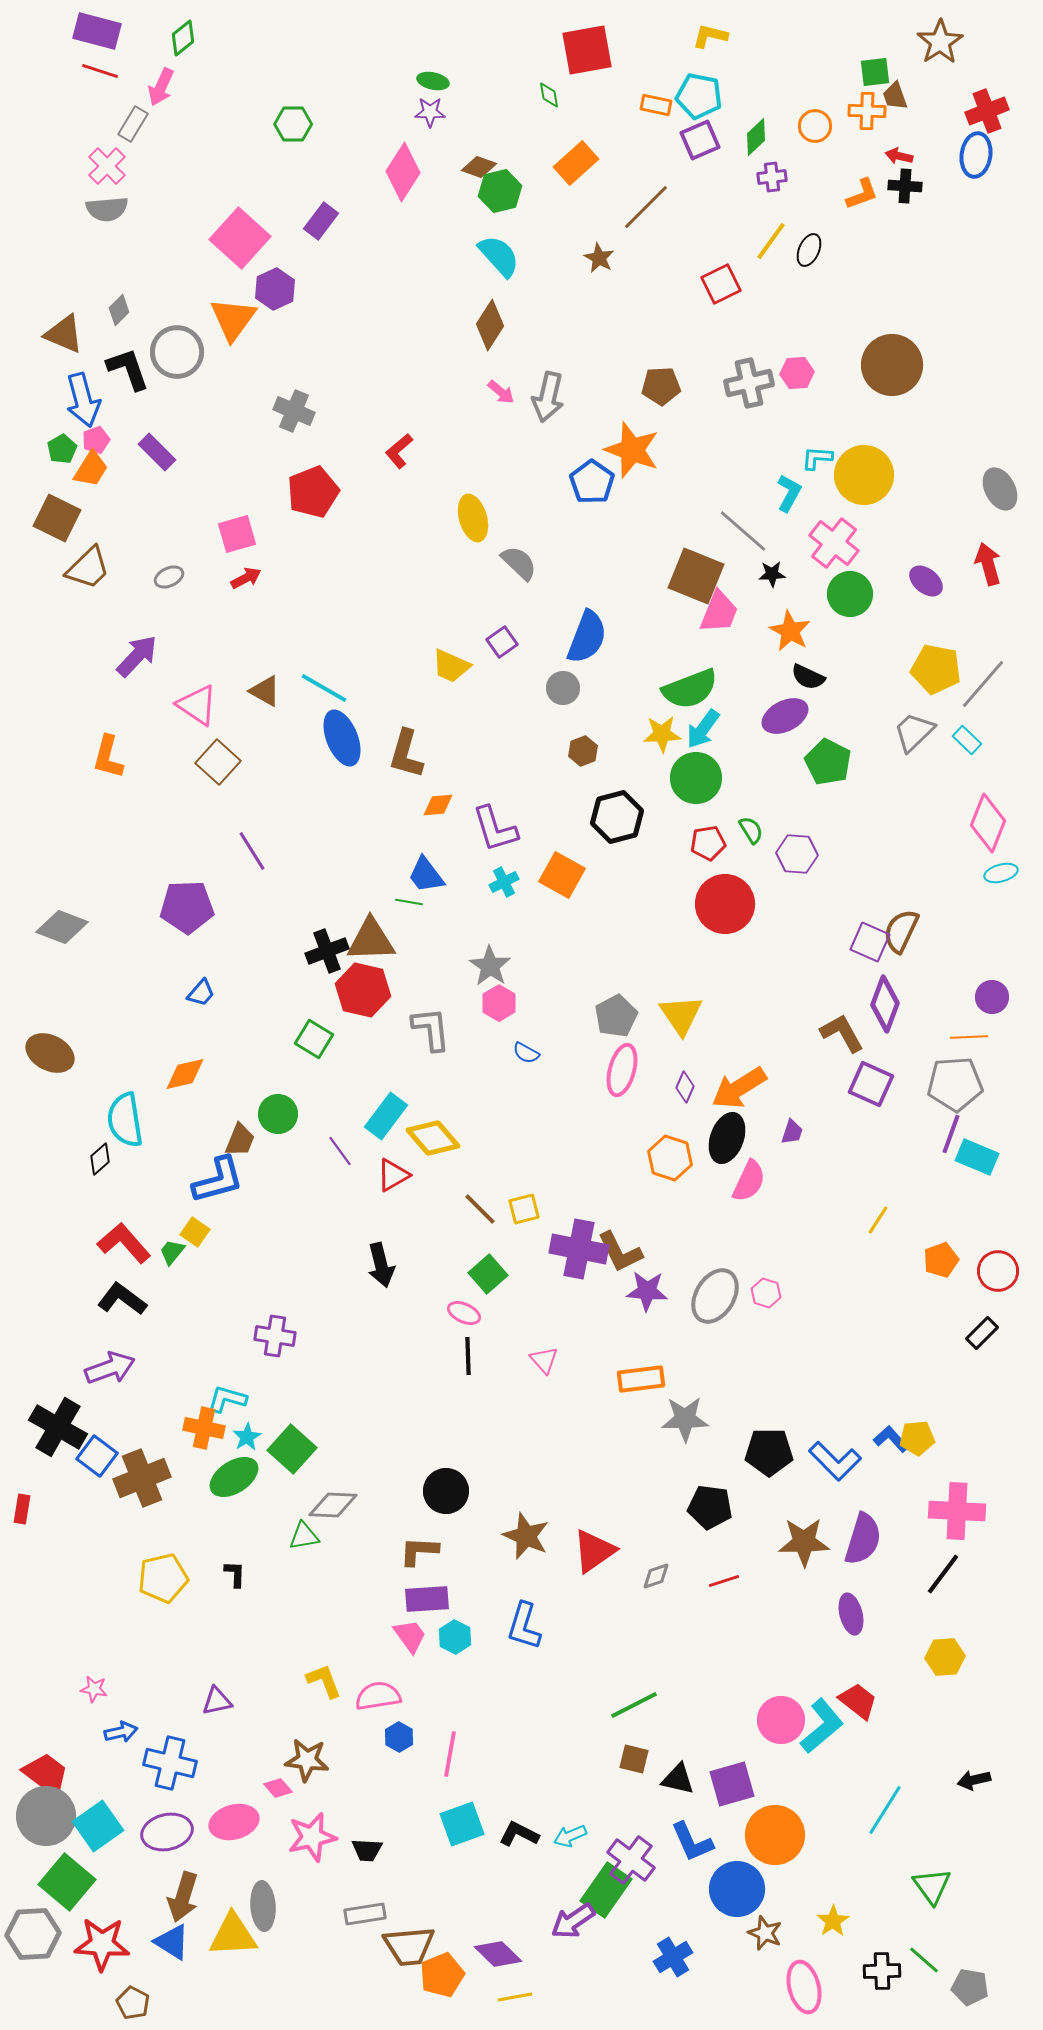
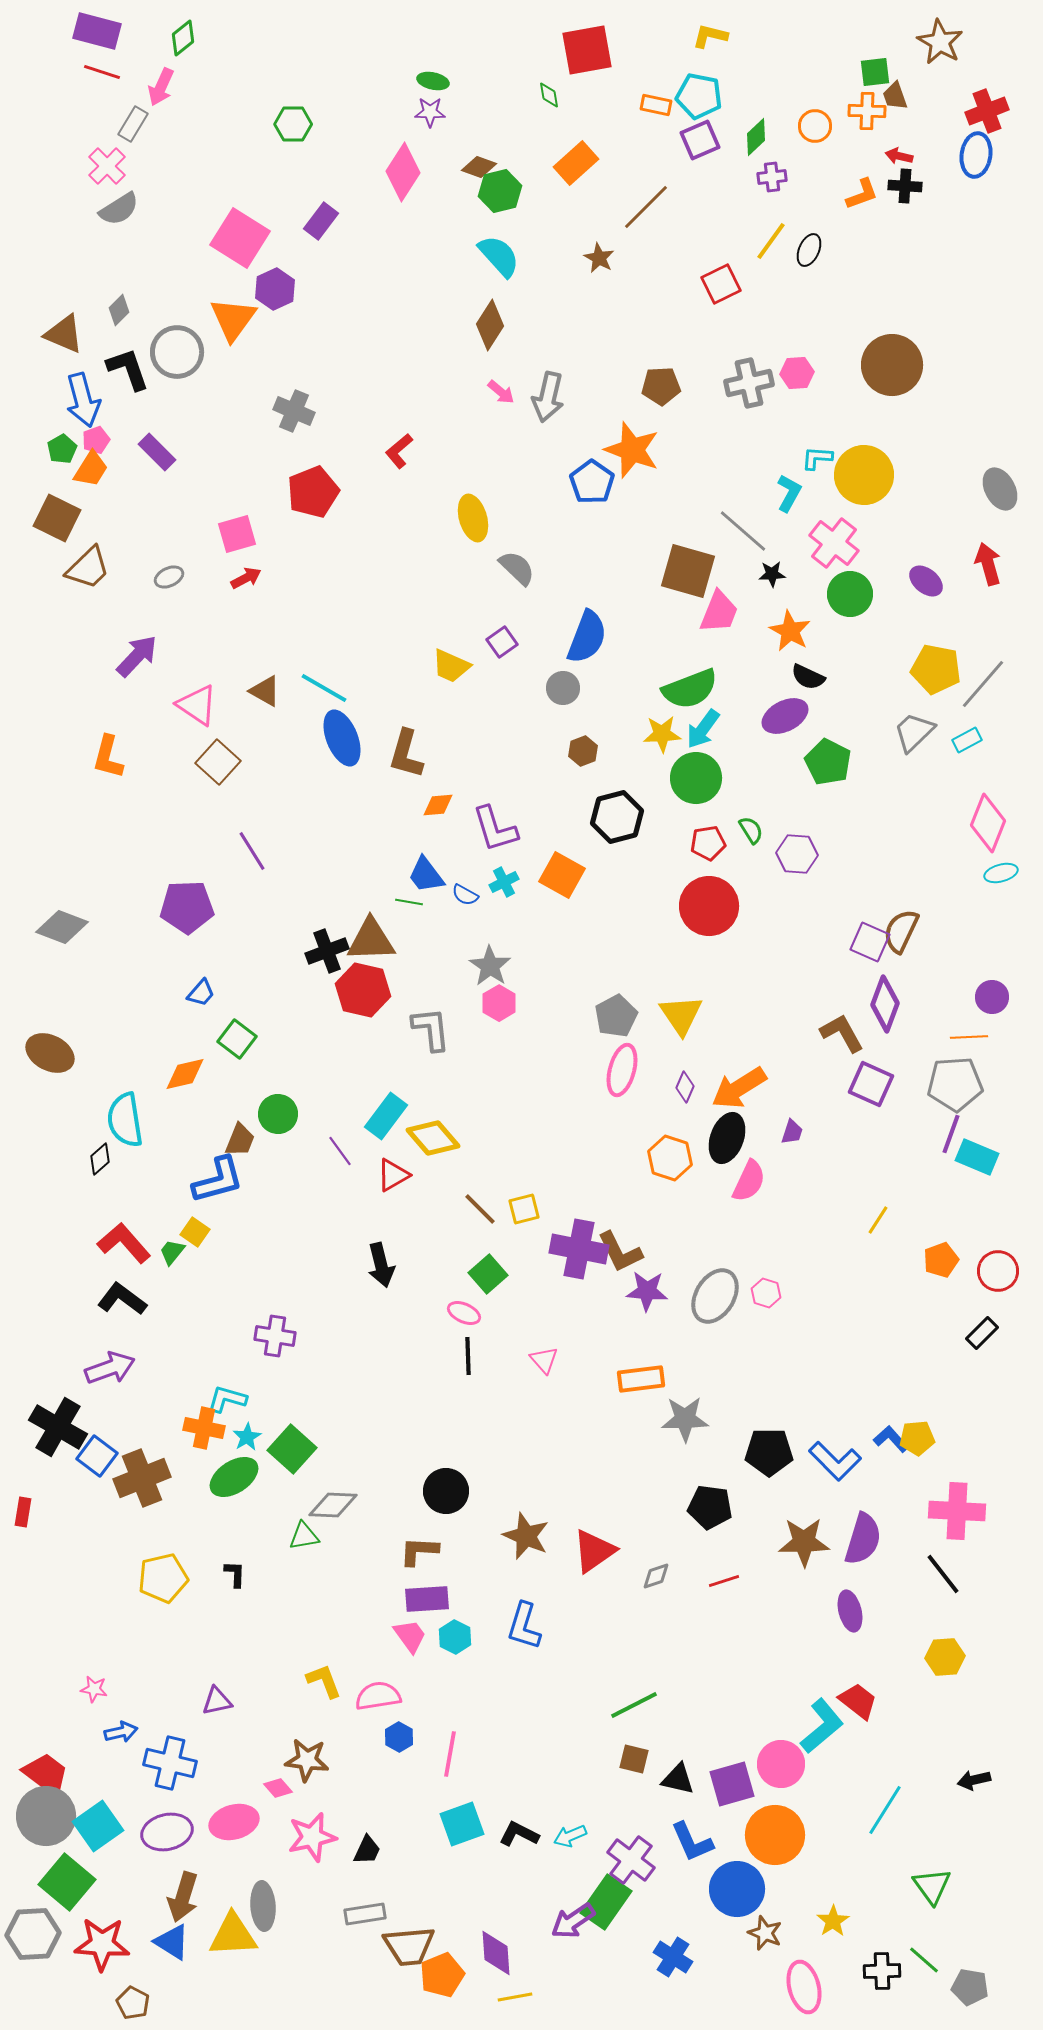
brown star at (940, 42): rotated 9 degrees counterclockwise
red line at (100, 71): moved 2 px right, 1 px down
gray semicircle at (107, 209): moved 12 px right; rotated 27 degrees counterclockwise
pink square at (240, 238): rotated 10 degrees counterclockwise
gray semicircle at (519, 563): moved 2 px left, 5 px down
brown square at (696, 576): moved 8 px left, 5 px up; rotated 6 degrees counterclockwise
cyan rectangle at (967, 740): rotated 72 degrees counterclockwise
red circle at (725, 904): moved 16 px left, 2 px down
green square at (314, 1039): moved 77 px left; rotated 6 degrees clockwise
blue semicircle at (526, 1053): moved 61 px left, 158 px up
red rectangle at (22, 1509): moved 1 px right, 3 px down
black line at (943, 1574): rotated 75 degrees counterclockwise
purple ellipse at (851, 1614): moved 1 px left, 3 px up
pink circle at (781, 1720): moved 44 px down
black trapezoid at (367, 1850): rotated 68 degrees counterclockwise
green rectangle at (606, 1890): moved 12 px down
purple diamond at (498, 1954): moved 2 px left, 1 px up; rotated 42 degrees clockwise
blue cross at (673, 1957): rotated 27 degrees counterclockwise
